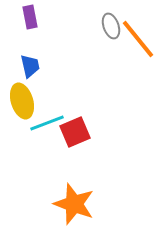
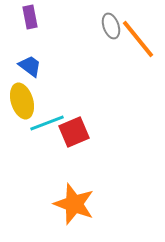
blue trapezoid: rotated 40 degrees counterclockwise
red square: moved 1 px left
